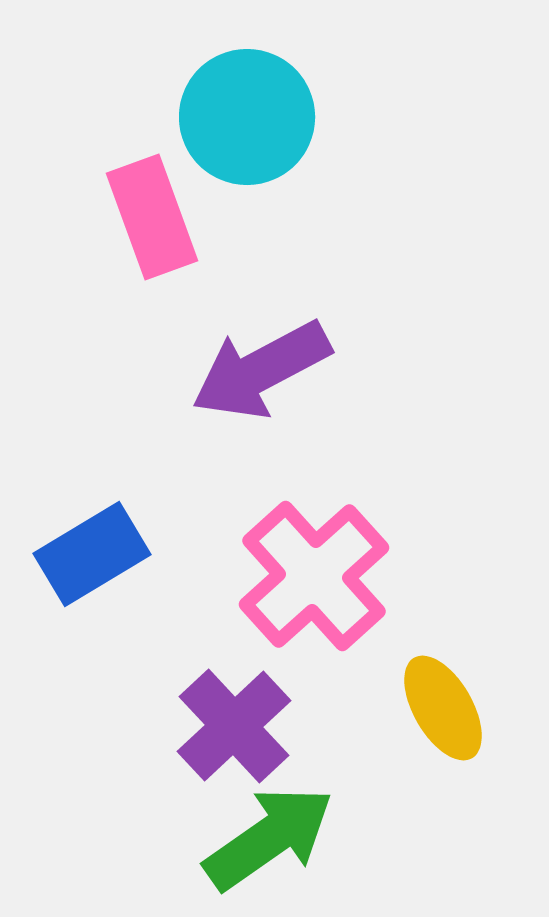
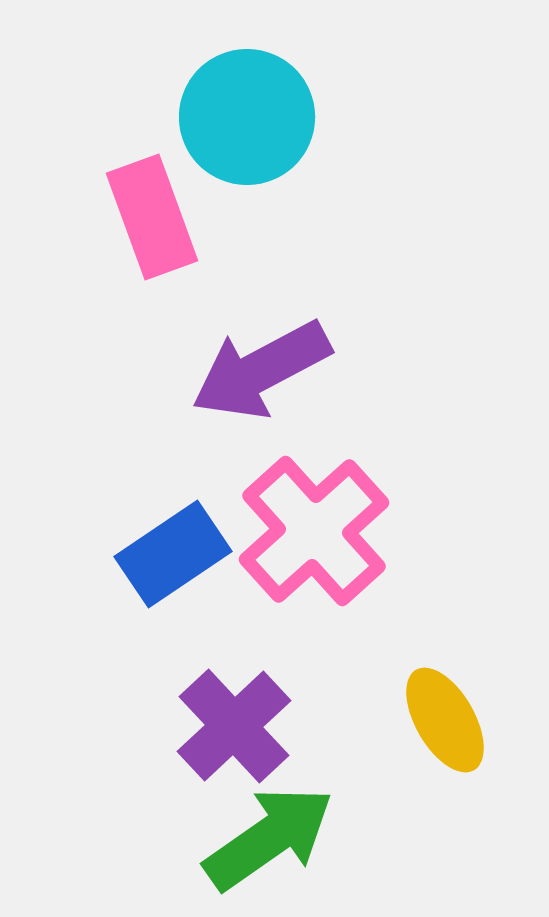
blue rectangle: moved 81 px right; rotated 3 degrees counterclockwise
pink cross: moved 45 px up
yellow ellipse: moved 2 px right, 12 px down
